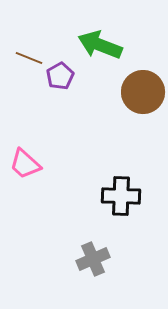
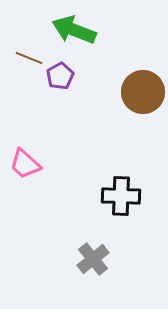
green arrow: moved 26 px left, 15 px up
gray cross: rotated 16 degrees counterclockwise
